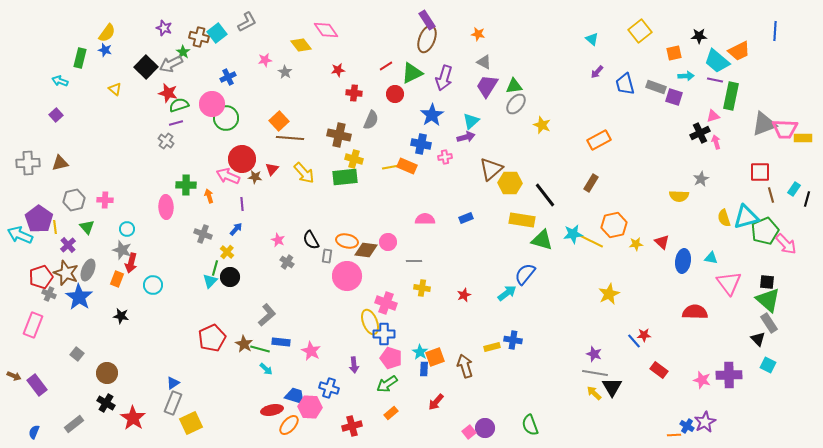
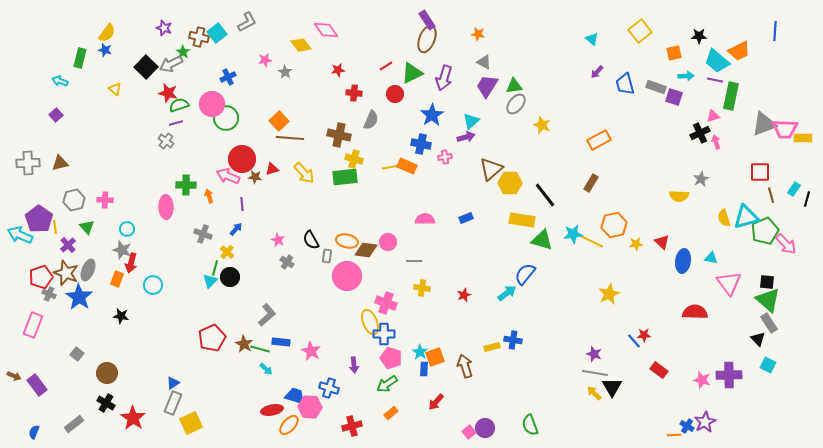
red triangle at (272, 169): rotated 32 degrees clockwise
